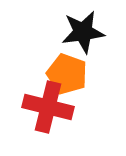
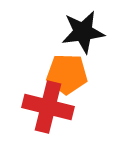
orange pentagon: rotated 18 degrees counterclockwise
